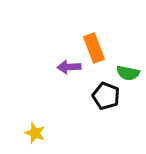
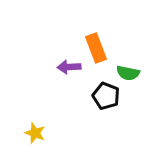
orange rectangle: moved 2 px right
